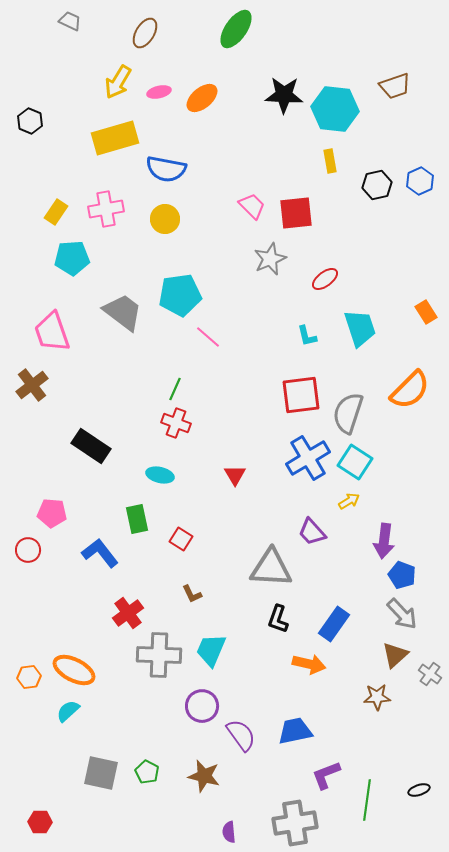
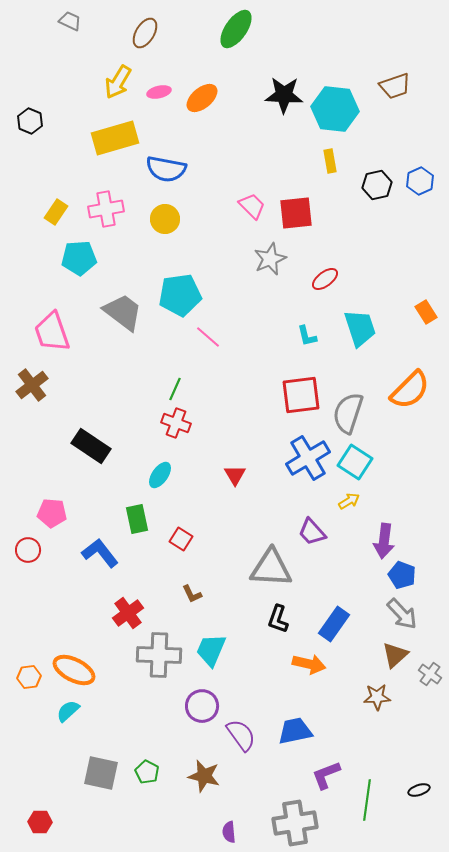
cyan pentagon at (72, 258): moved 7 px right
cyan ellipse at (160, 475): rotated 68 degrees counterclockwise
